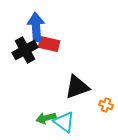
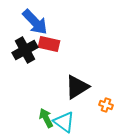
blue arrow: moved 1 px left, 5 px up; rotated 140 degrees clockwise
black triangle: rotated 12 degrees counterclockwise
green arrow: rotated 78 degrees clockwise
